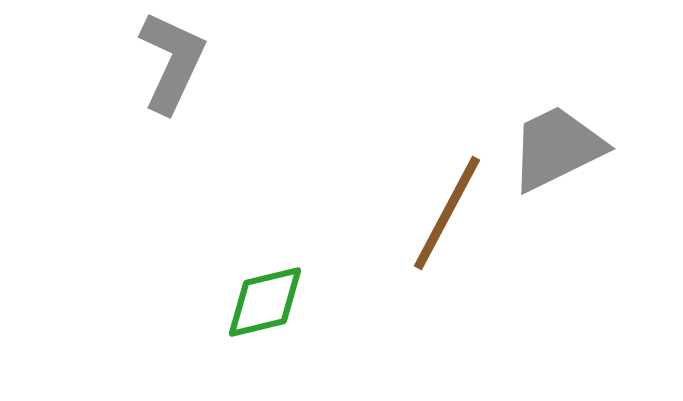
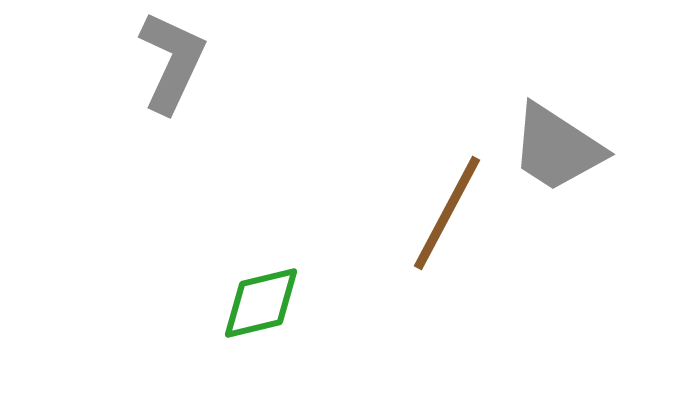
gray trapezoid: rotated 121 degrees counterclockwise
green diamond: moved 4 px left, 1 px down
